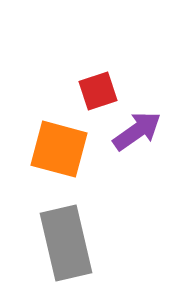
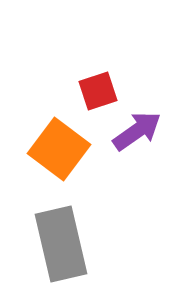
orange square: rotated 22 degrees clockwise
gray rectangle: moved 5 px left, 1 px down
